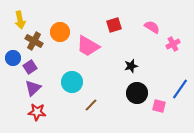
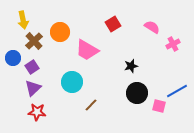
yellow arrow: moved 3 px right
red square: moved 1 px left, 1 px up; rotated 14 degrees counterclockwise
brown cross: rotated 18 degrees clockwise
pink trapezoid: moved 1 px left, 4 px down
purple square: moved 2 px right
blue line: moved 3 px left, 2 px down; rotated 25 degrees clockwise
